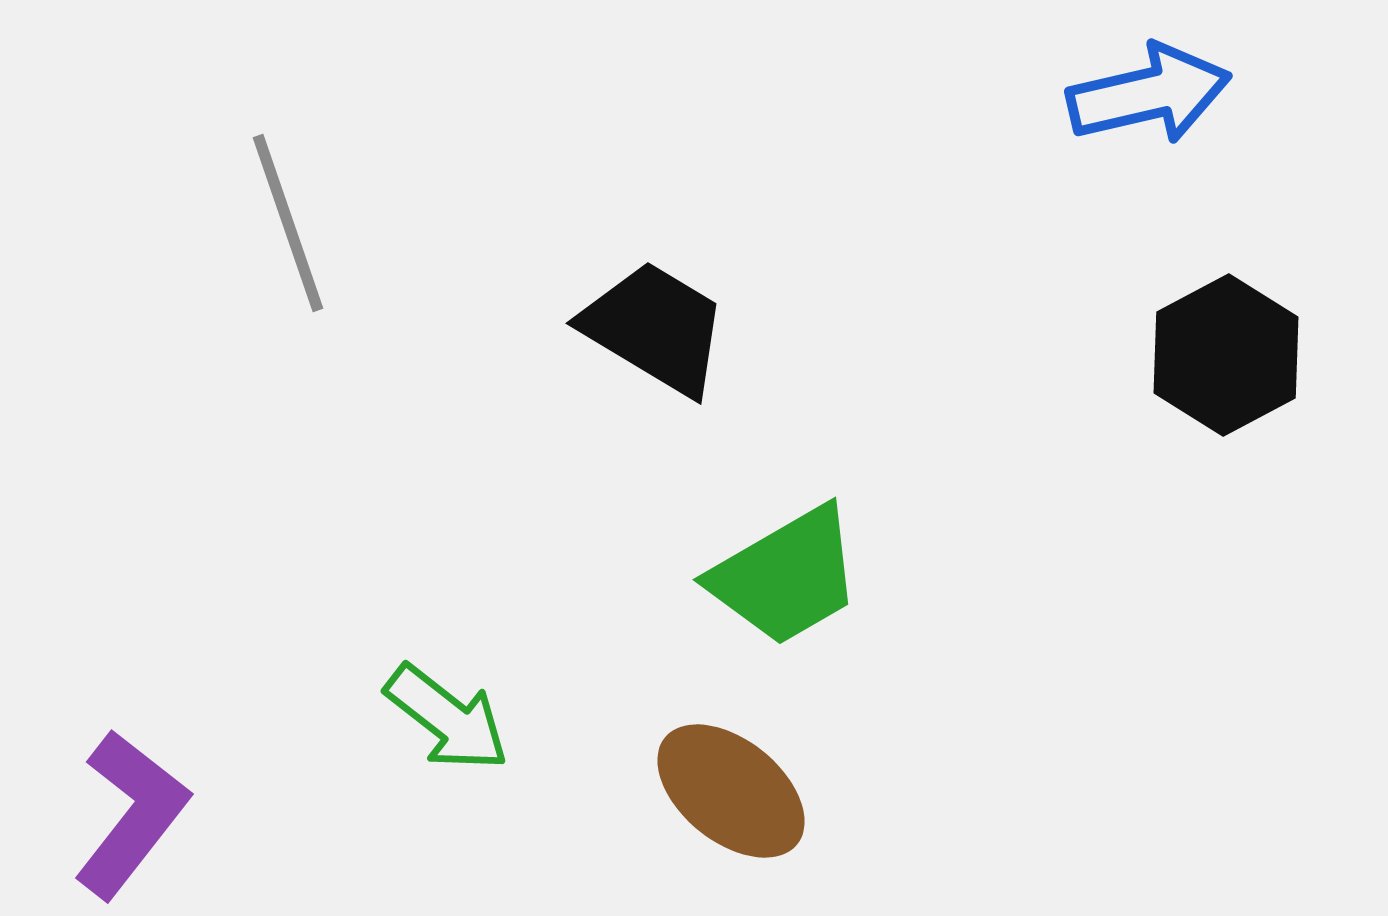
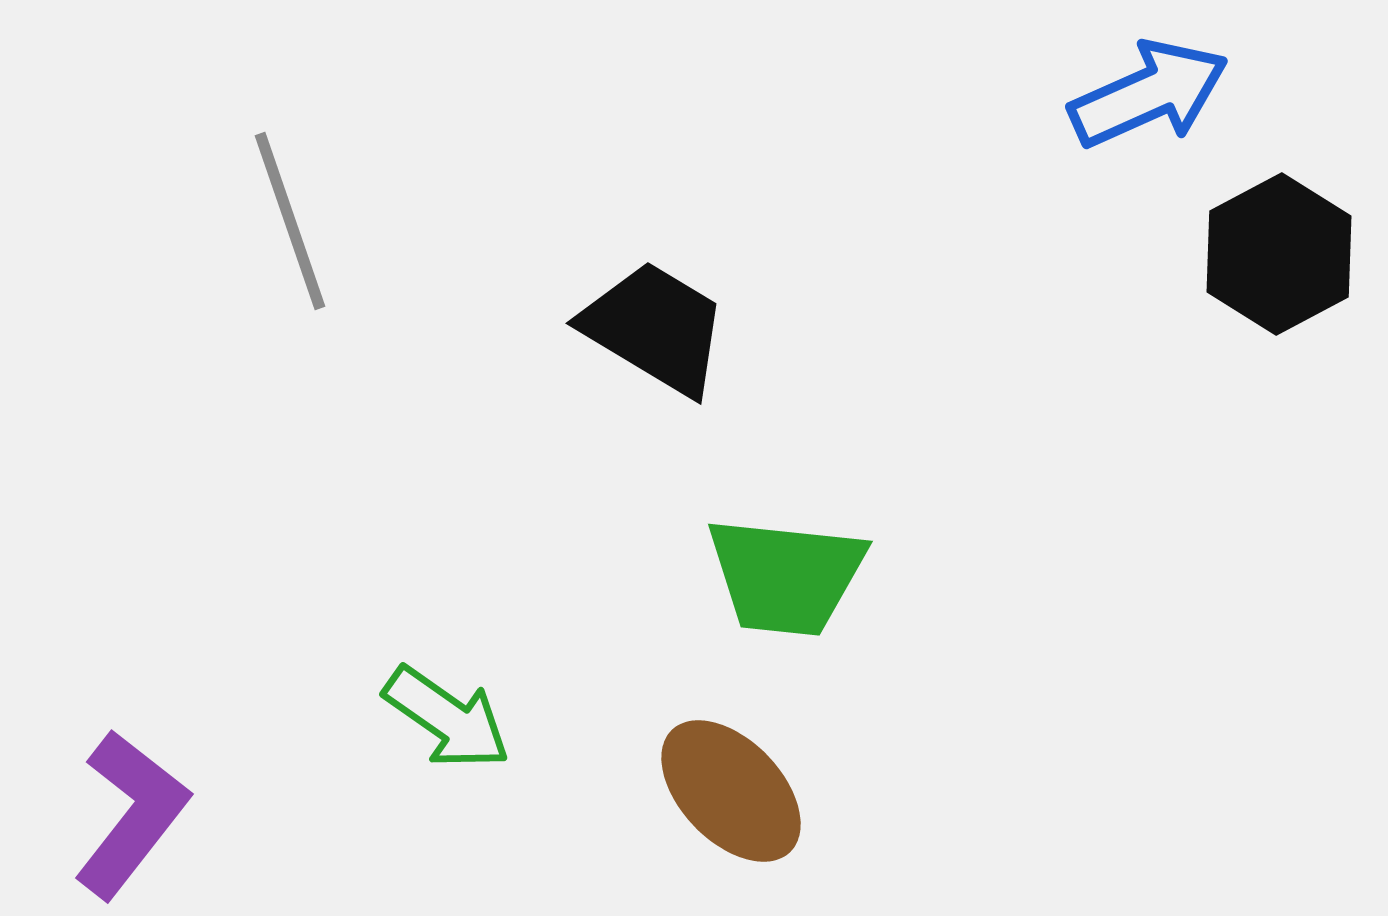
blue arrow: rotated 11 degrees counterclockwise
gray line: moved 2 px right, 2 px up
black hexagon: moved 53 px right, 101 px up
green trapezoid: rotated 36 degrees clockwise
green arrow: rotated 3 degrees counterclockwise
brown ellipse: rotated 7 degrees clockwise
